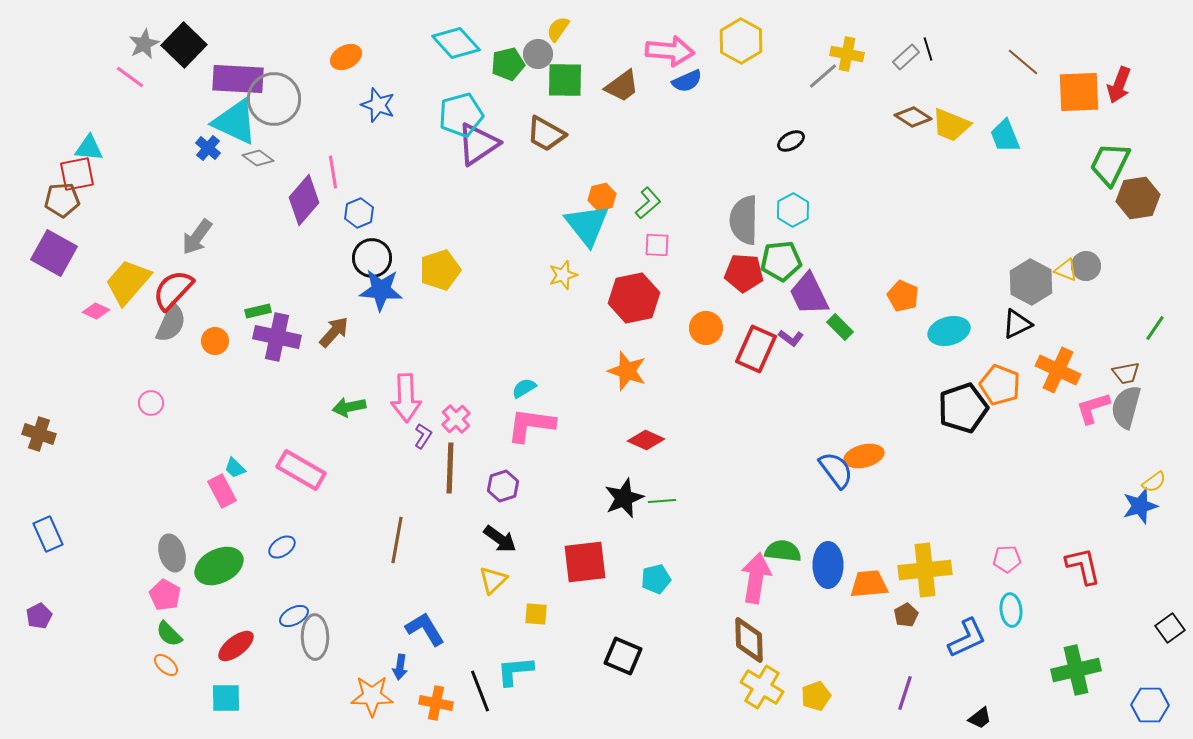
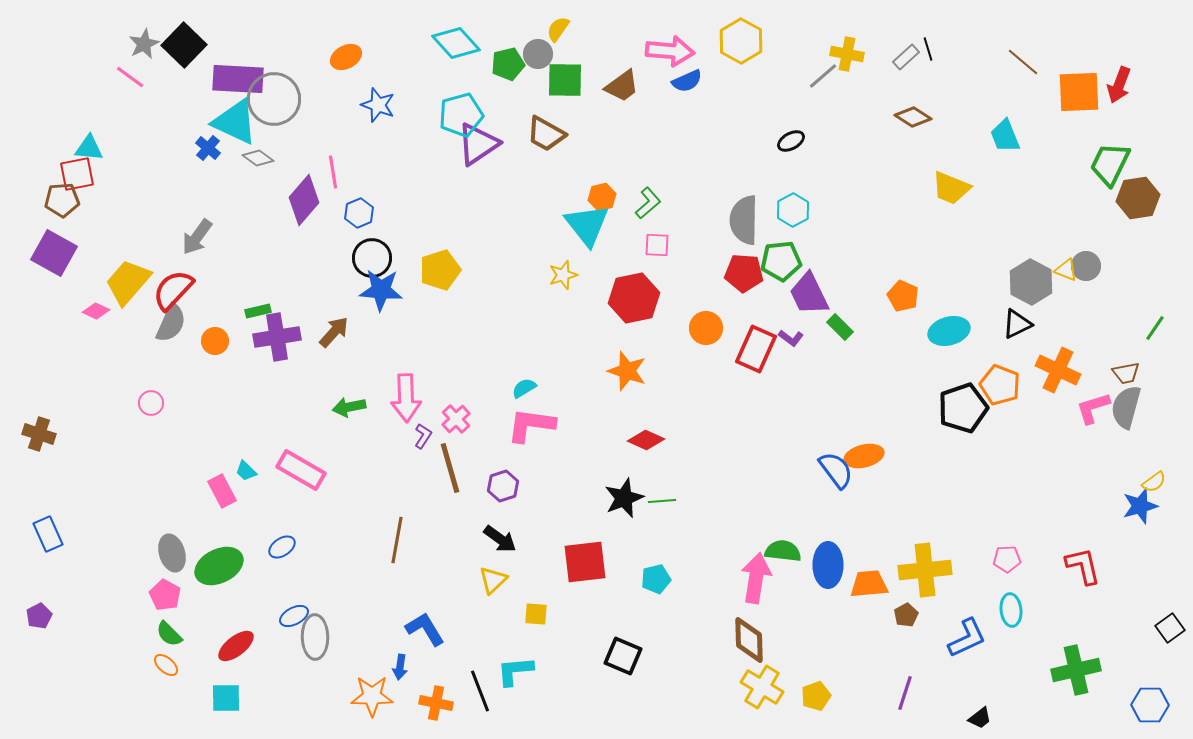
yellow trapezoid at (951, 125): moved 63 px down
purple cross at (277, 337): rotated 21 degrees counterclockwise
cyan trapezoid at (235, 468): moved 11 px right, 3 px down
brown line at (450, 468): rotated 18 degrees counterclockwise
